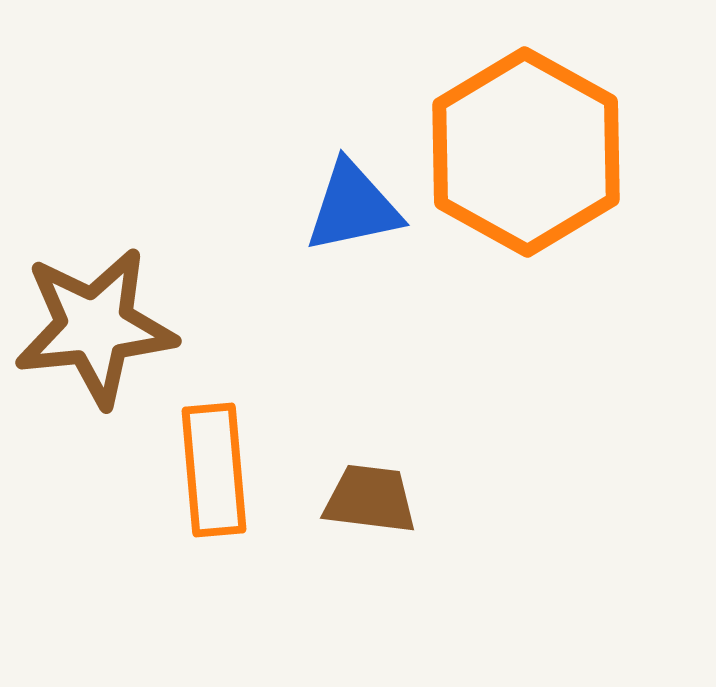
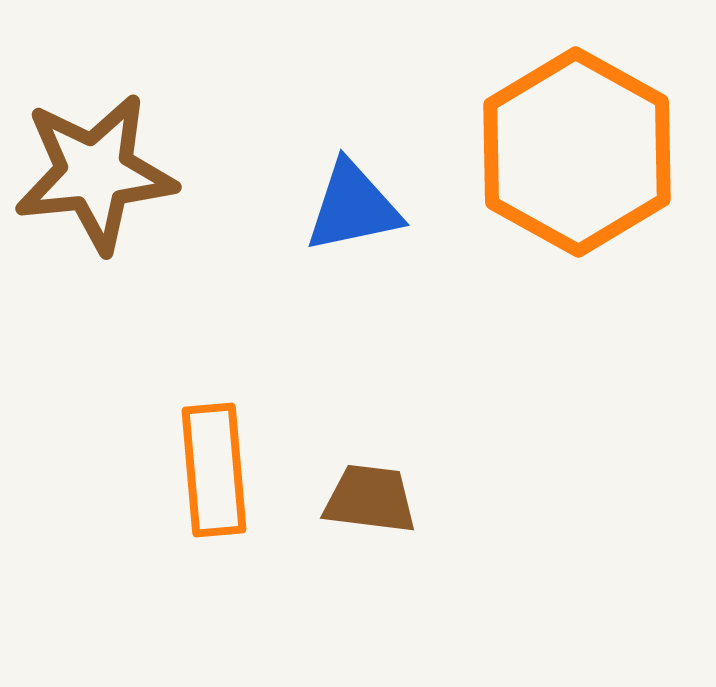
orange hexagon: moved 51 px right
brown star: moved 154 px up
